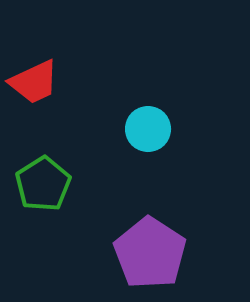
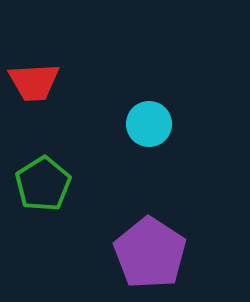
red trapezoid: rotated 22 degrees clockwise
cyan circle: moved 1 px right, 5 px up
